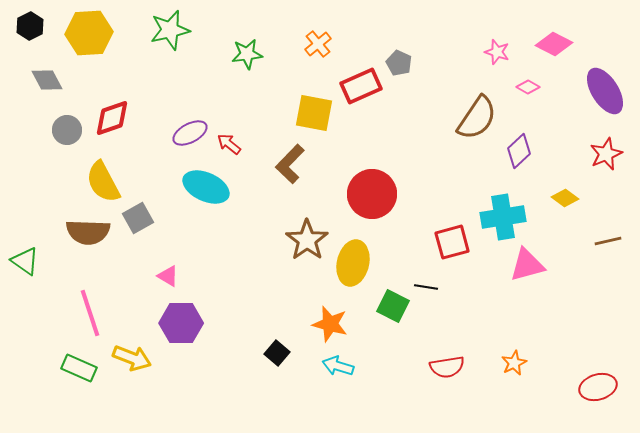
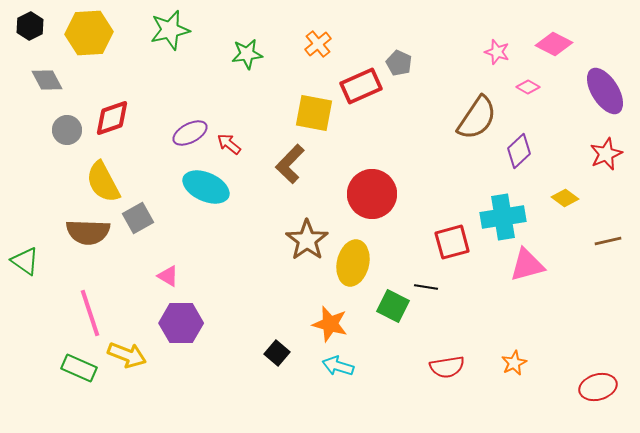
yellow arrow at (132, 358): moved 5 px left, 3 px up
